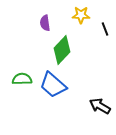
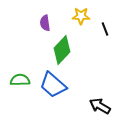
yellow star: moved 1 px down
green semicircle: moved 2 px left, 1 px down
